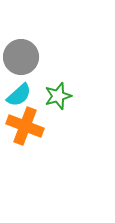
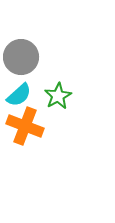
green star: rotated 12 degrees counterclockwise
